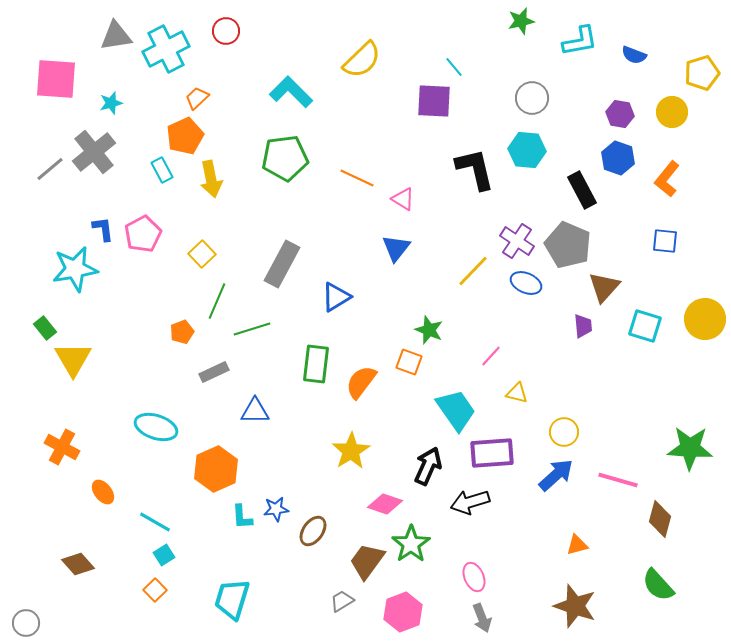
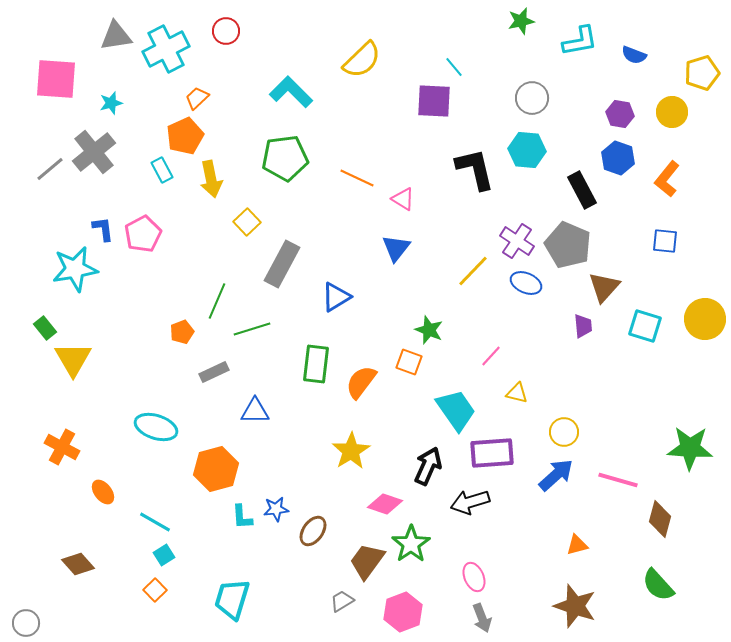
yellow square at (202, 254): moved 45 px right, 32 px up
orange hexagon at (216, 469): rotated 9 degrees clockwise
